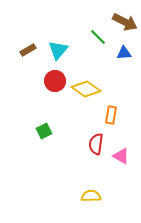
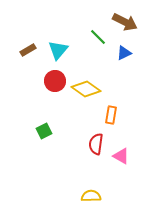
blue triangle: rotated 21 degrees counterclockwise
